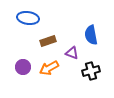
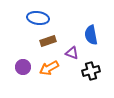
blue ellipse: moved 10 px right
